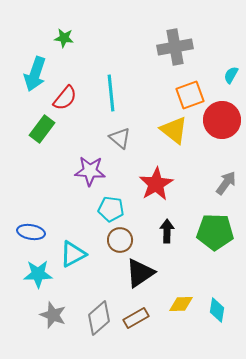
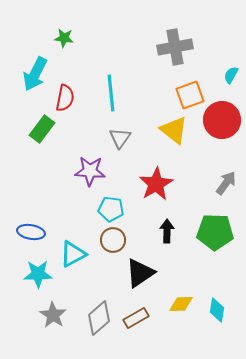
cyan arrow: rotated 8 degrees clockwise
red semicircle: rotated 28 degrees counterclockwise
gray triangle: rotated 25 degrees clockwise
brown circle: moved 7 px left
gray star: rotated 12 degrees clockwise
